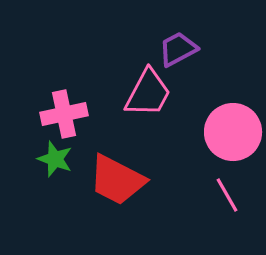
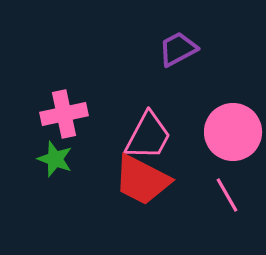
pink trapezoid: moved 43 px down
red trapezoid: moved 25 px right
